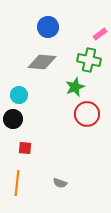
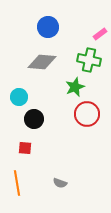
cyan circle: moved 2 px down
black circle: moved 21 px right
orange line: rotated 15 degrees counterclockwise
